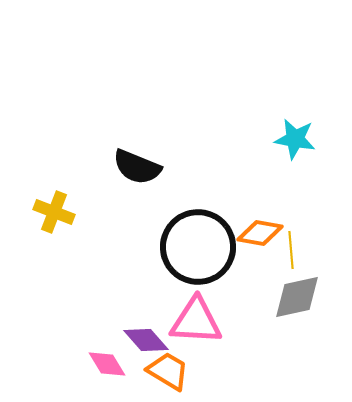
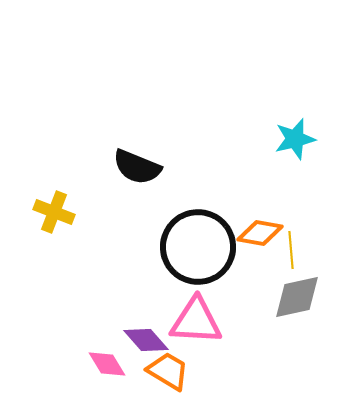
cyan star: rotated 24 degrees counterclockwise
